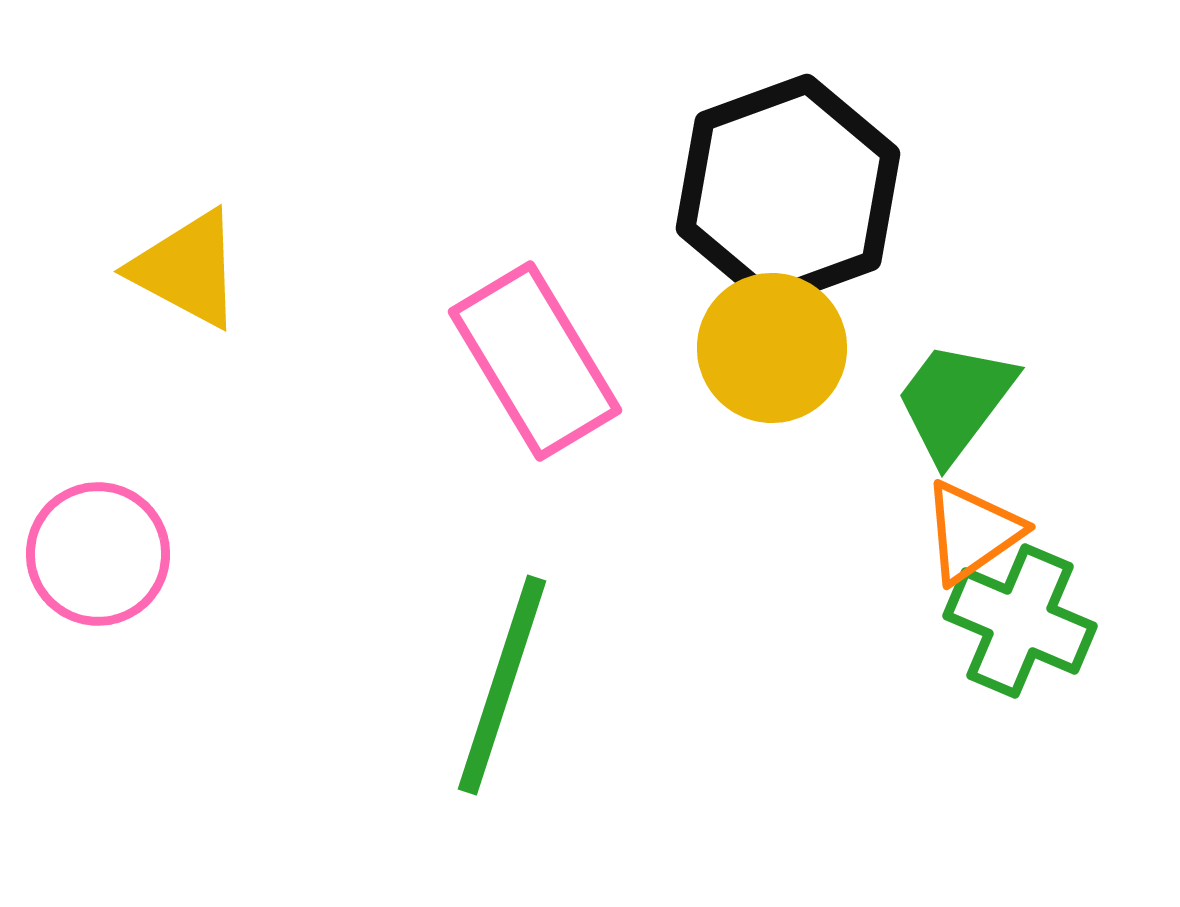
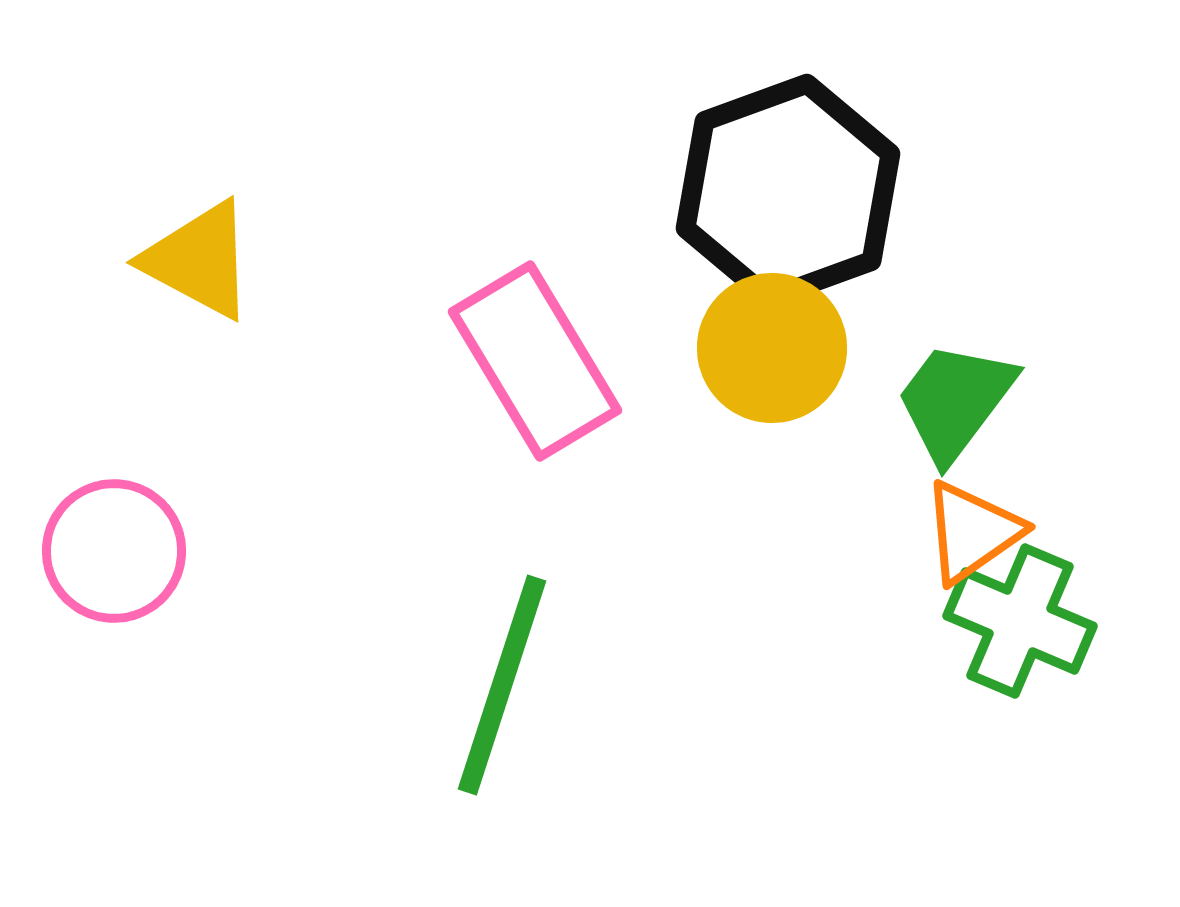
yellow triangle: moved 12 px right, 9 px up
pink circle: moved 16 px right, 3 px up
